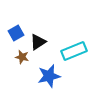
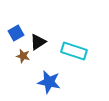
cyan rectangle: rotated 40 degrees clockwise
brown star: moved 1 px right, 1 px up
blue star: moved 6 px down; rotated 25 degrees clockwise
